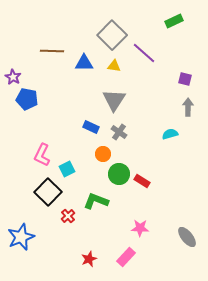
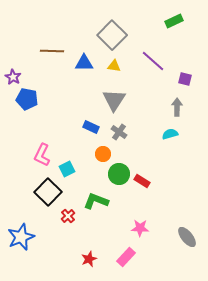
purple line: moved 9 px right, 8 px down
gray arrow: moved 11 px left
